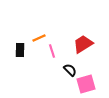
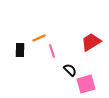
red trapezoid: moved 8 px right, 2 px up
